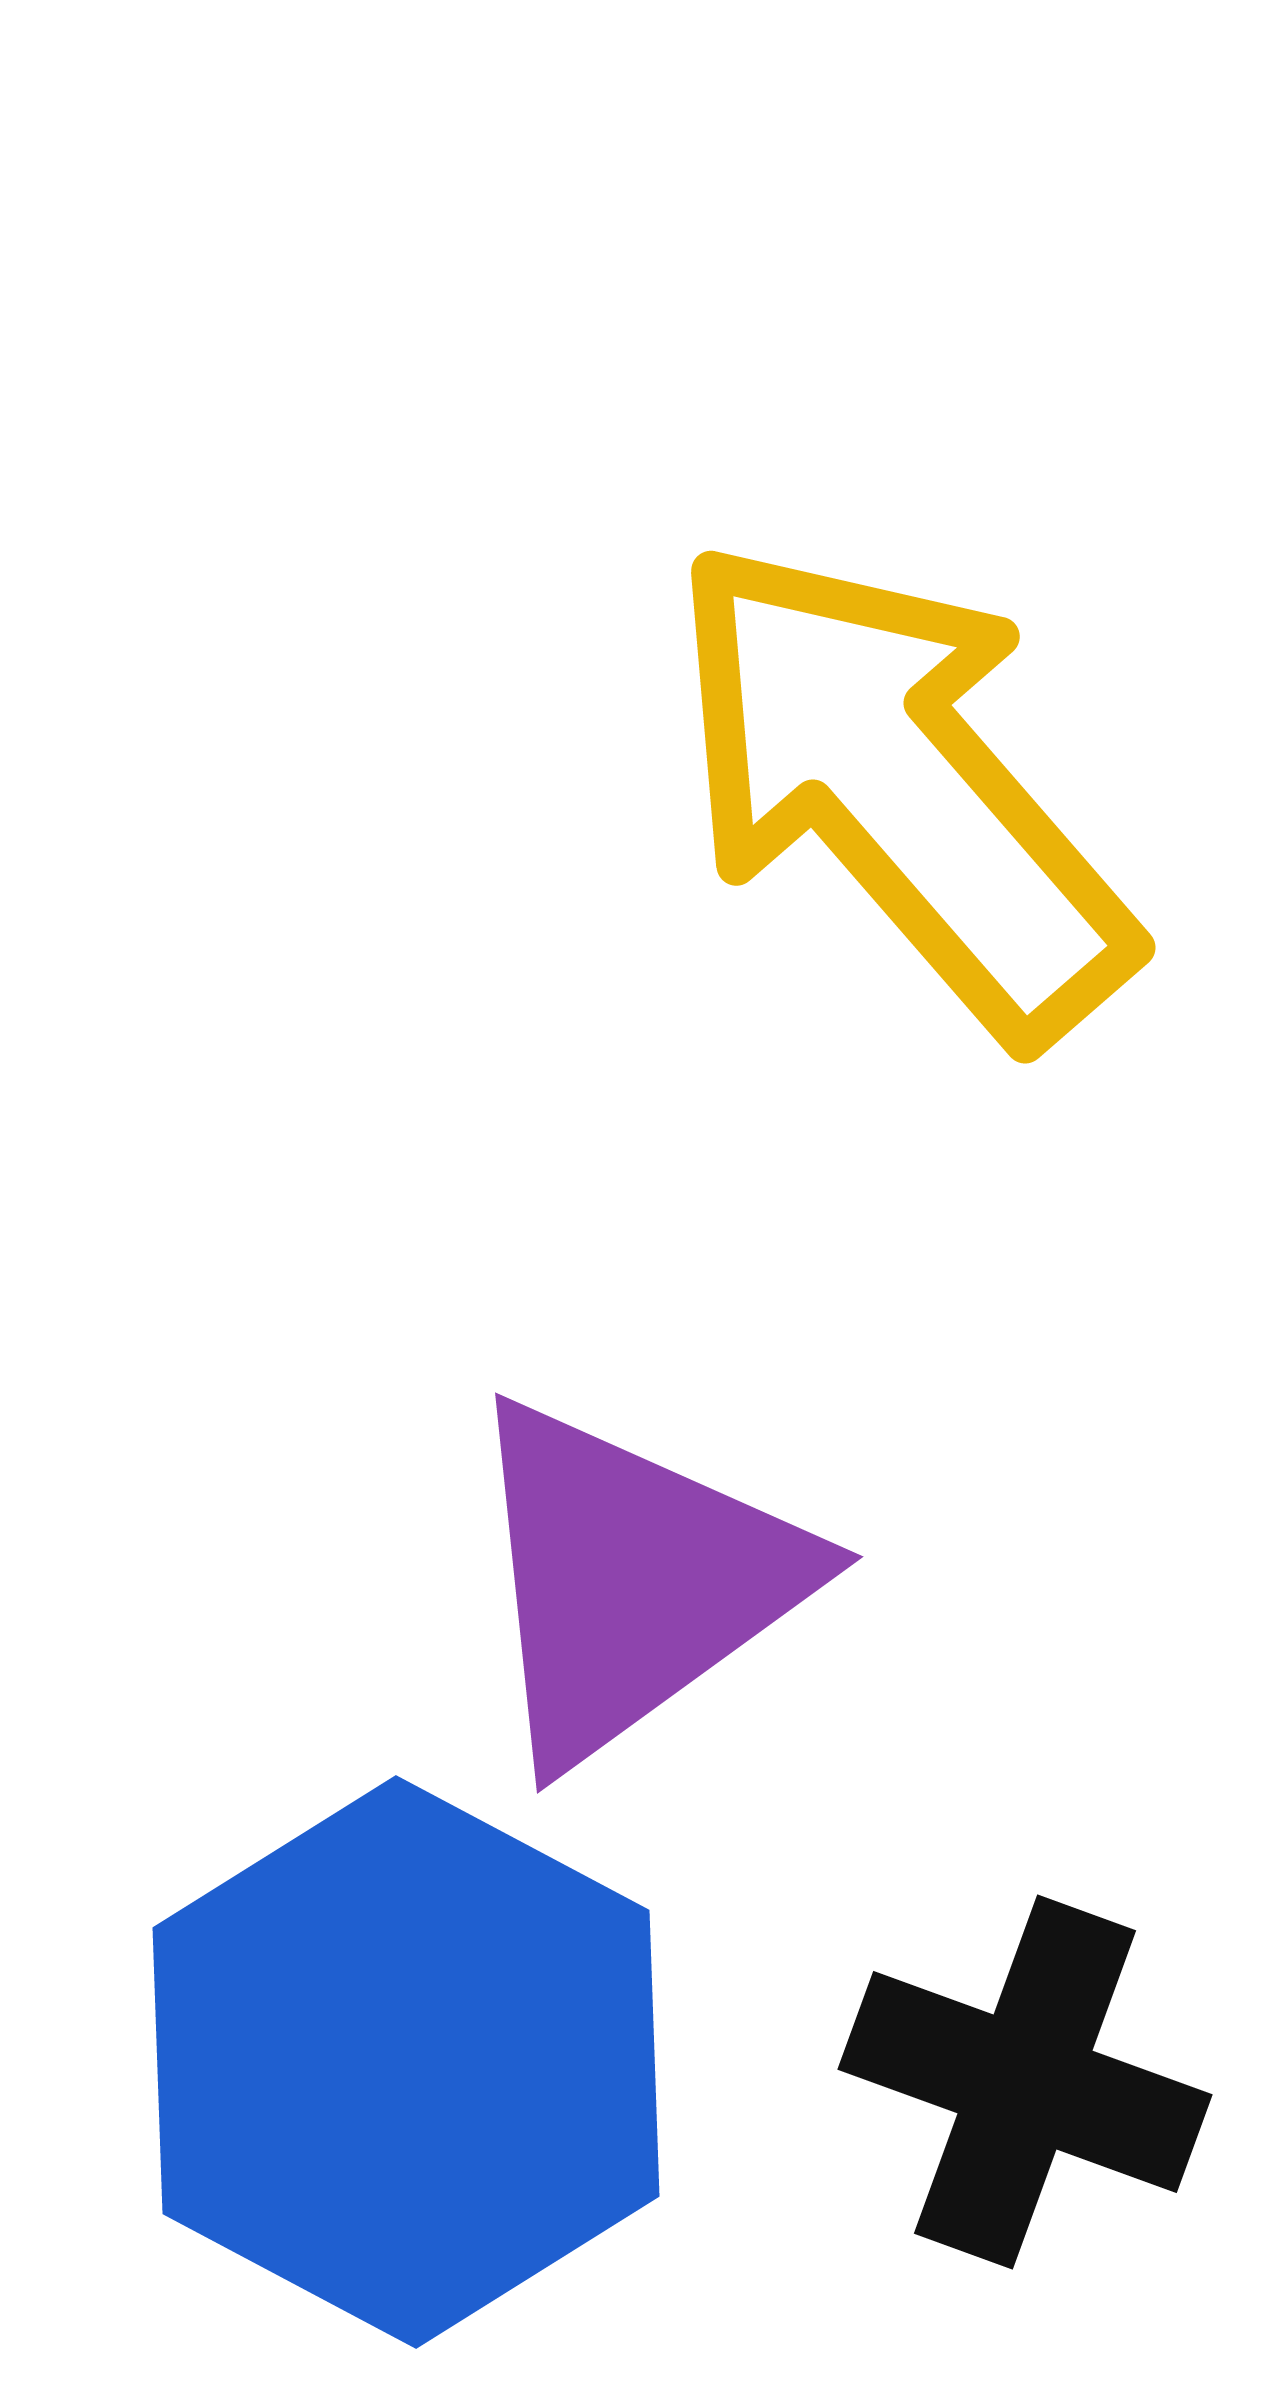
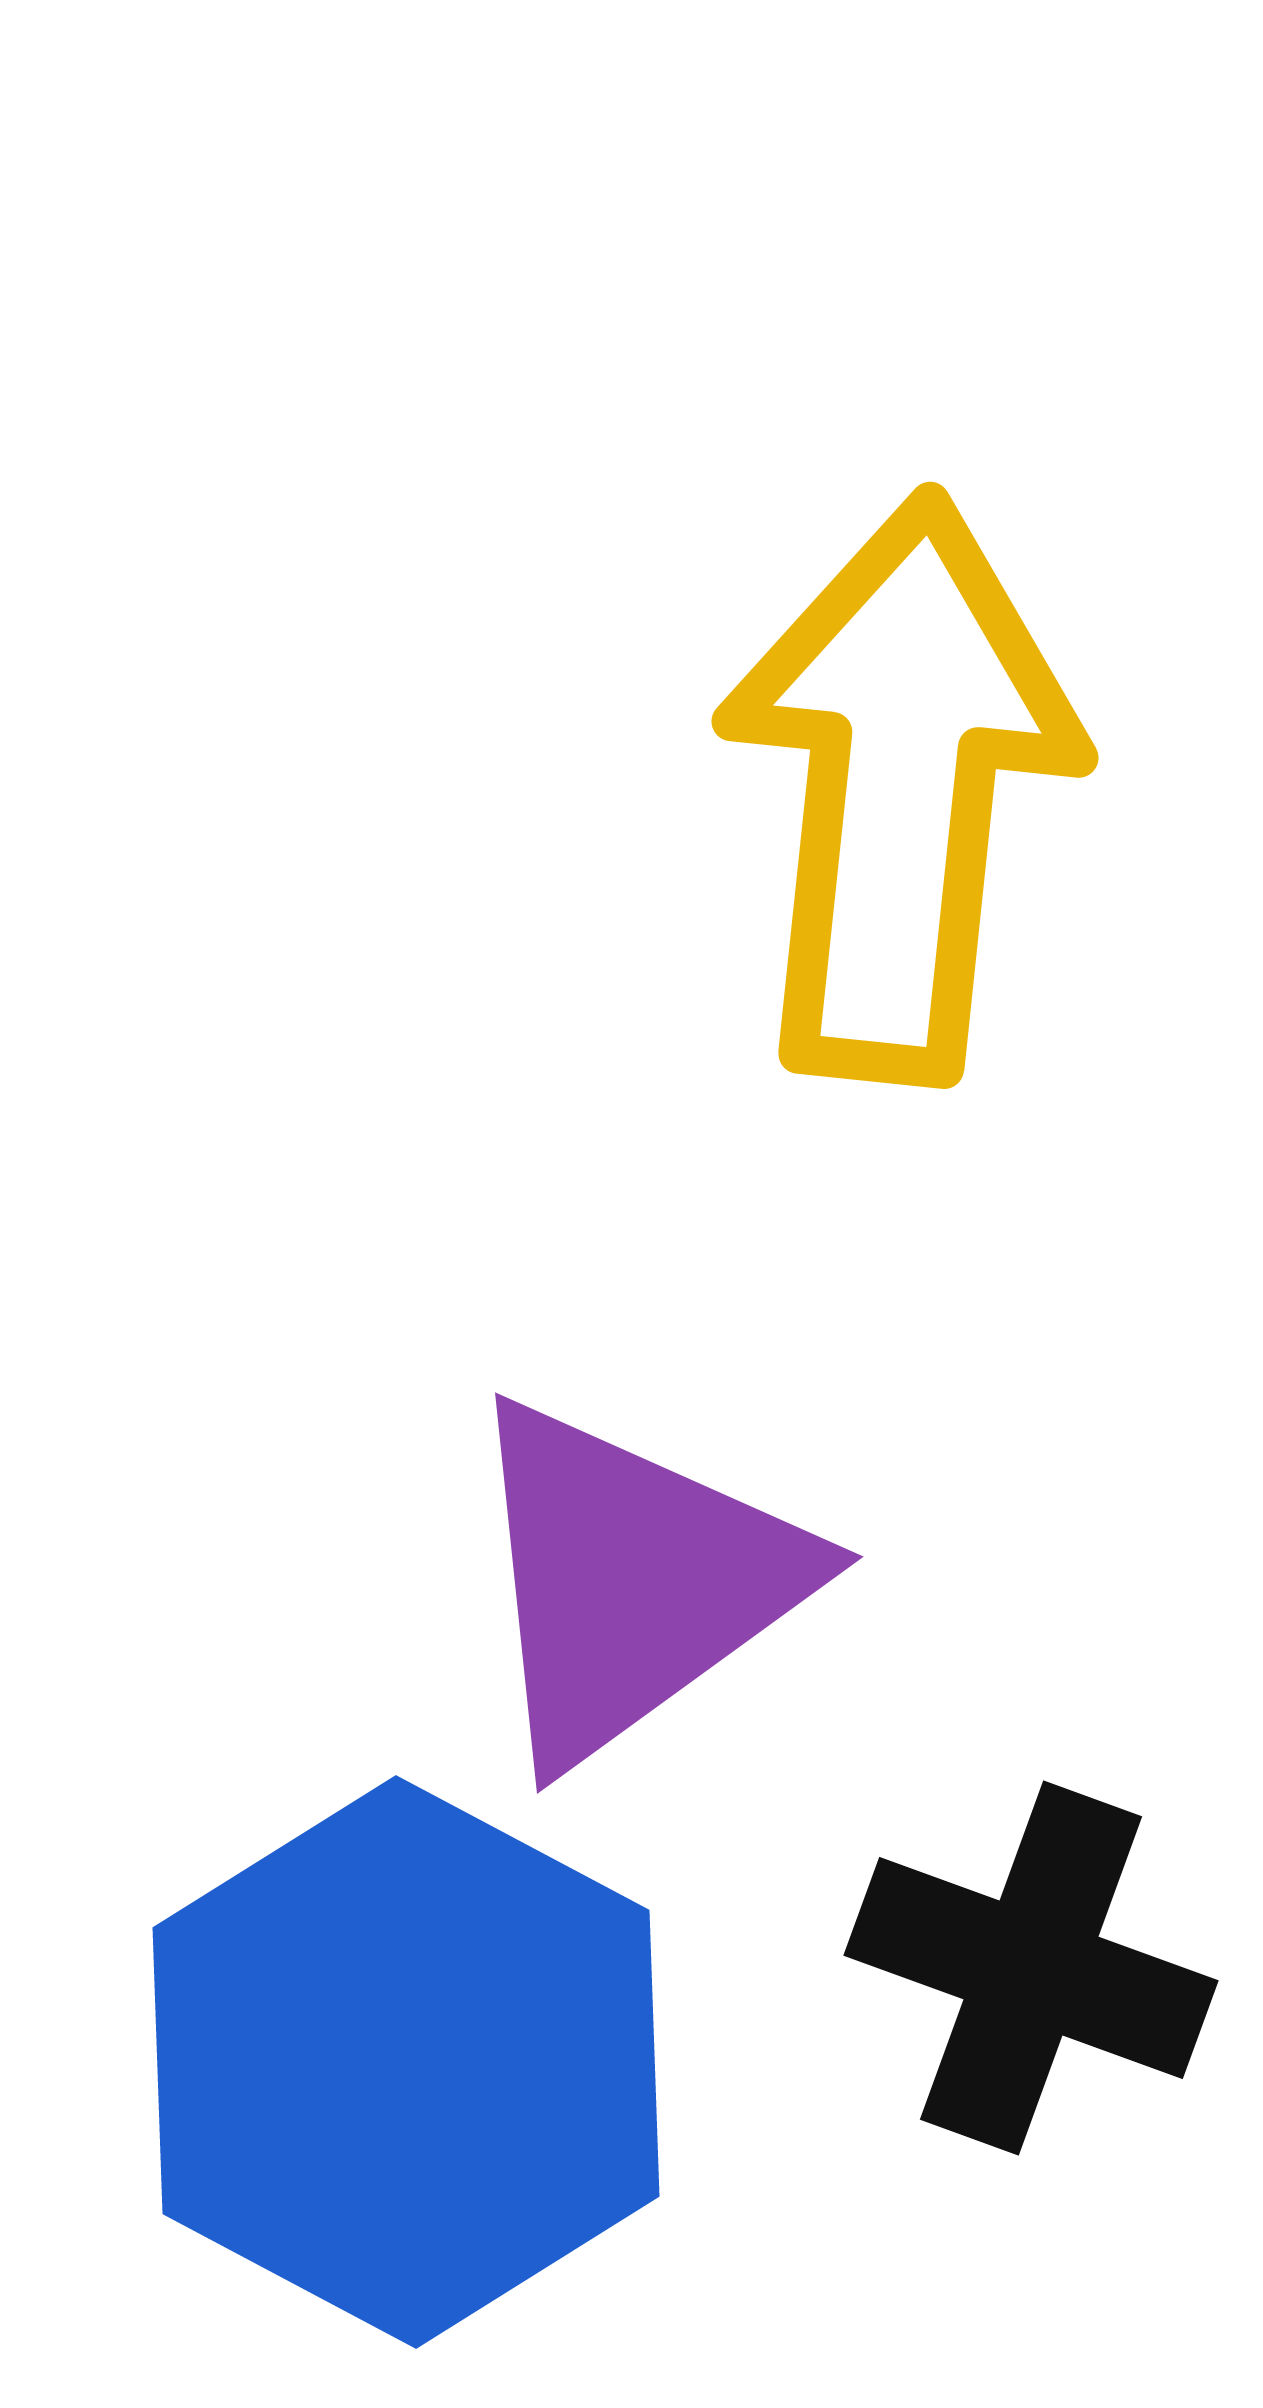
yellow arrow: rotated 47 degrees clockwise
black cross: moved 6 px right, 114 px up
